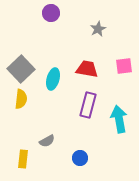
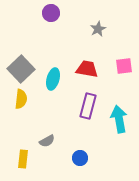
purple rectangle: moved 1 px down
